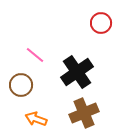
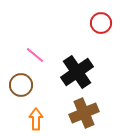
orange arrow: rotated 70 degrees clockwise
